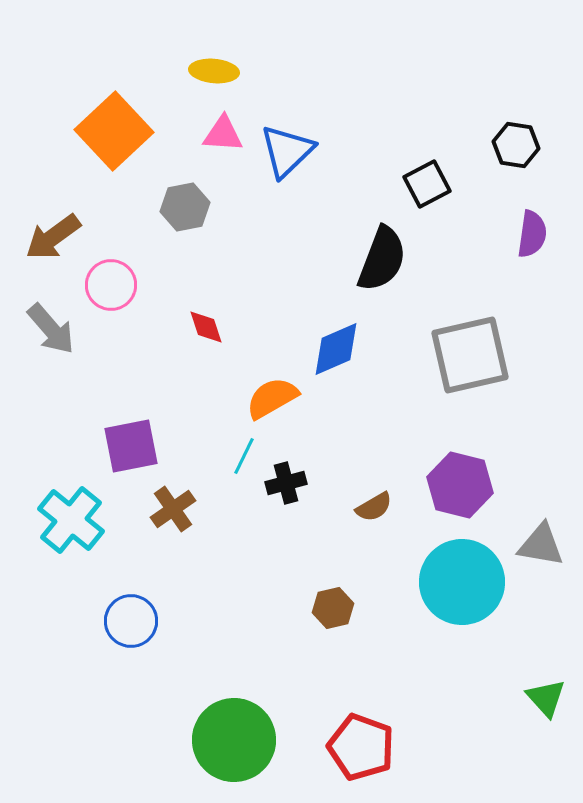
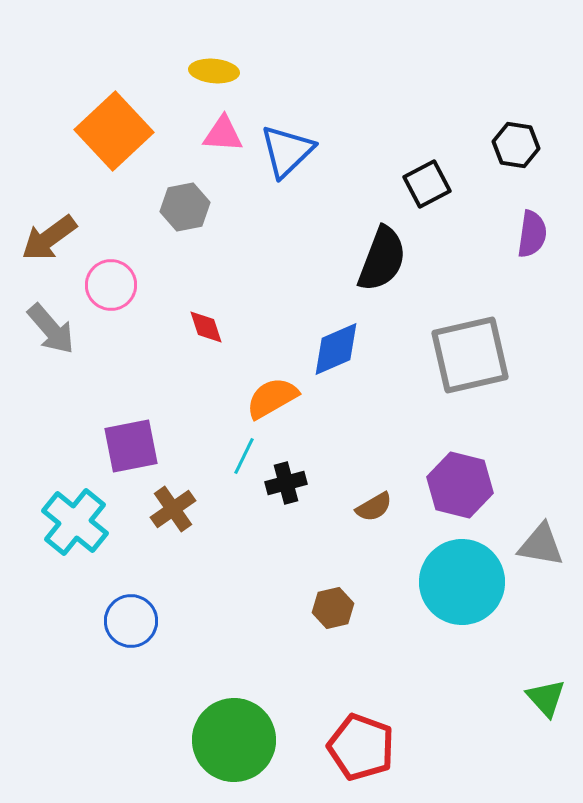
brown arrow: moved 4 px left, 1 px down
cyan cross: moved 4 px right, 2 px down
